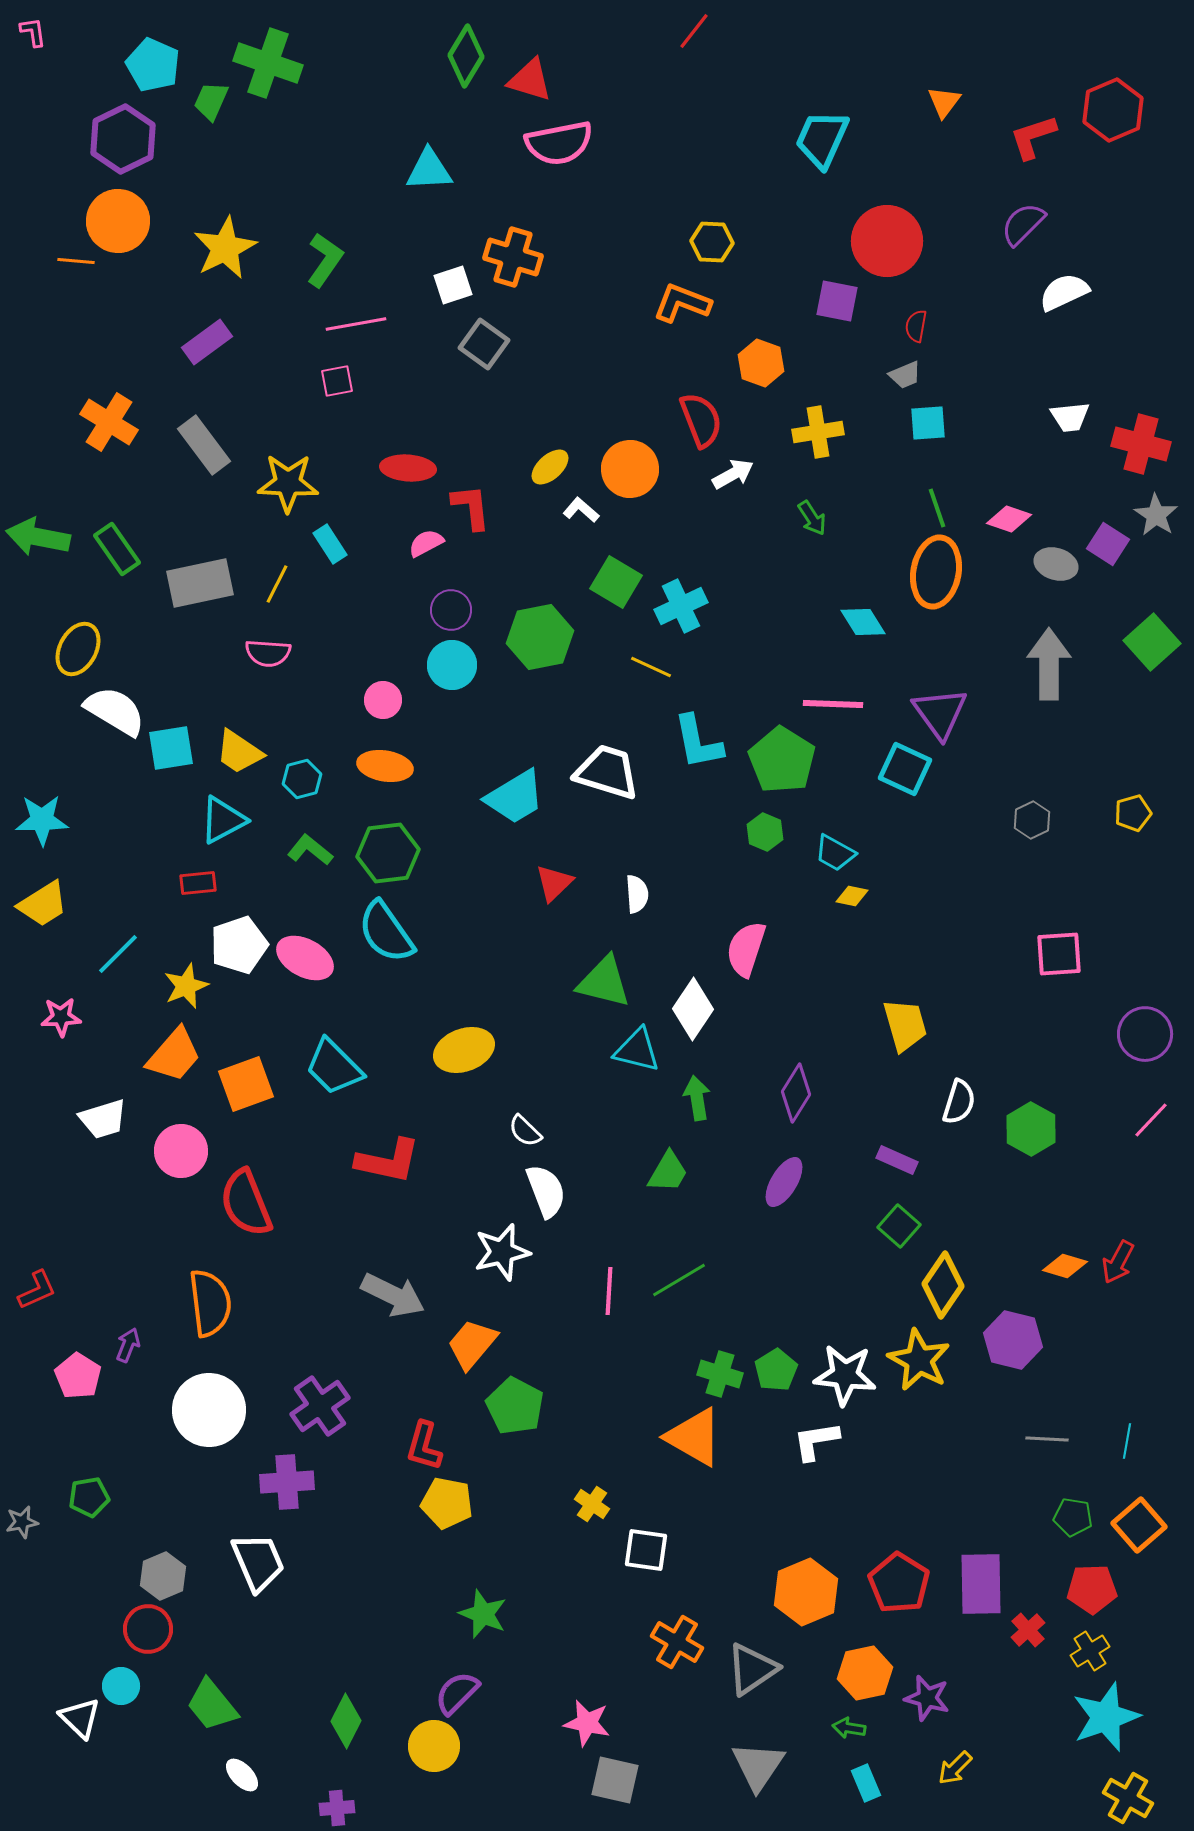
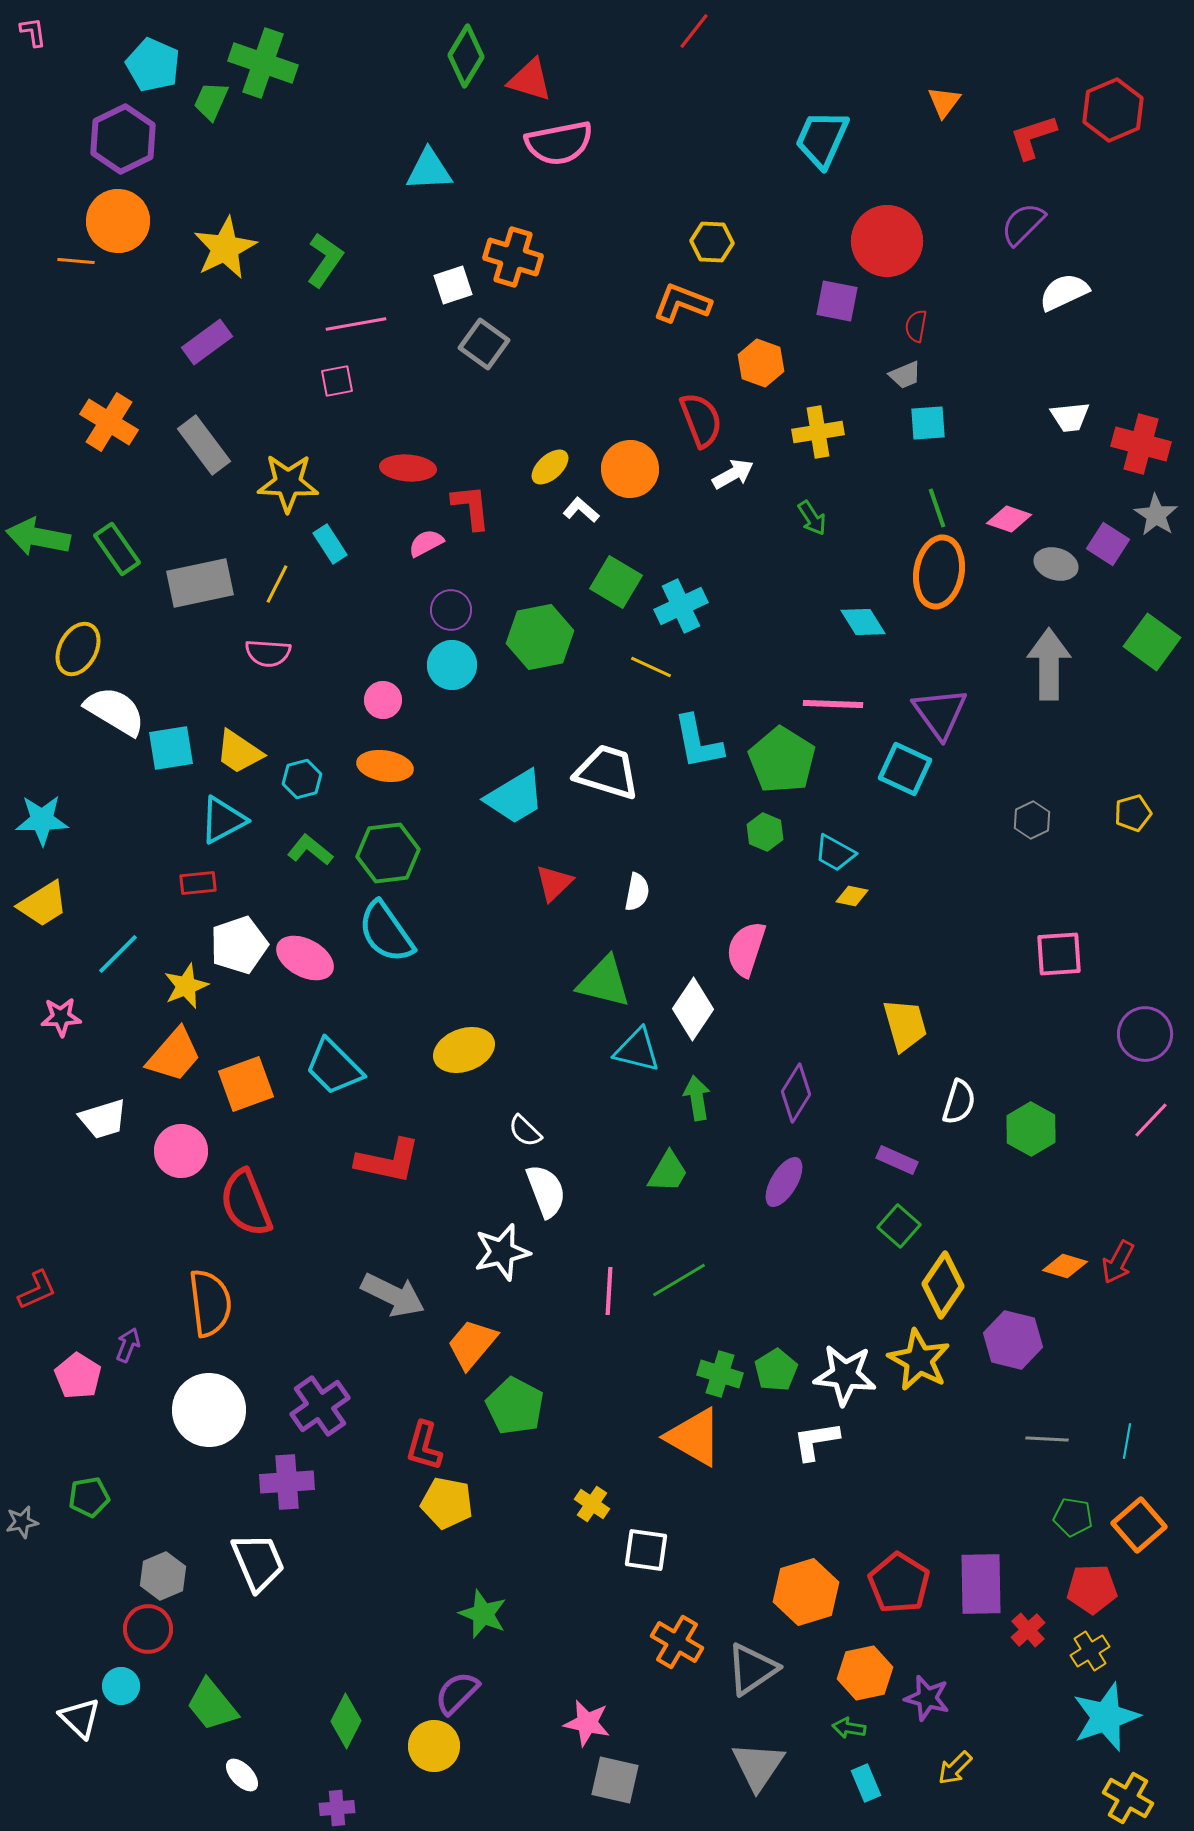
green cross at (268, 63): moved 5 px left
orange ellipse at (936, 572): moved 3 px right
green square at (1152, 642): rotated 12 degrees counterclockwise
white semicircle at (637, 894): moved 2 px up; rotated 15 degrees clockwise
orange hexagon at (806, 1592): rotated 6 degrees clockwise
